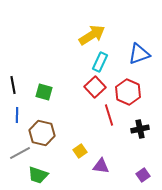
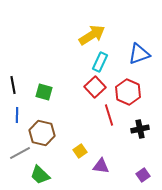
green trapezoid: moved 2 px right; rotated 25 degrees clockwise
